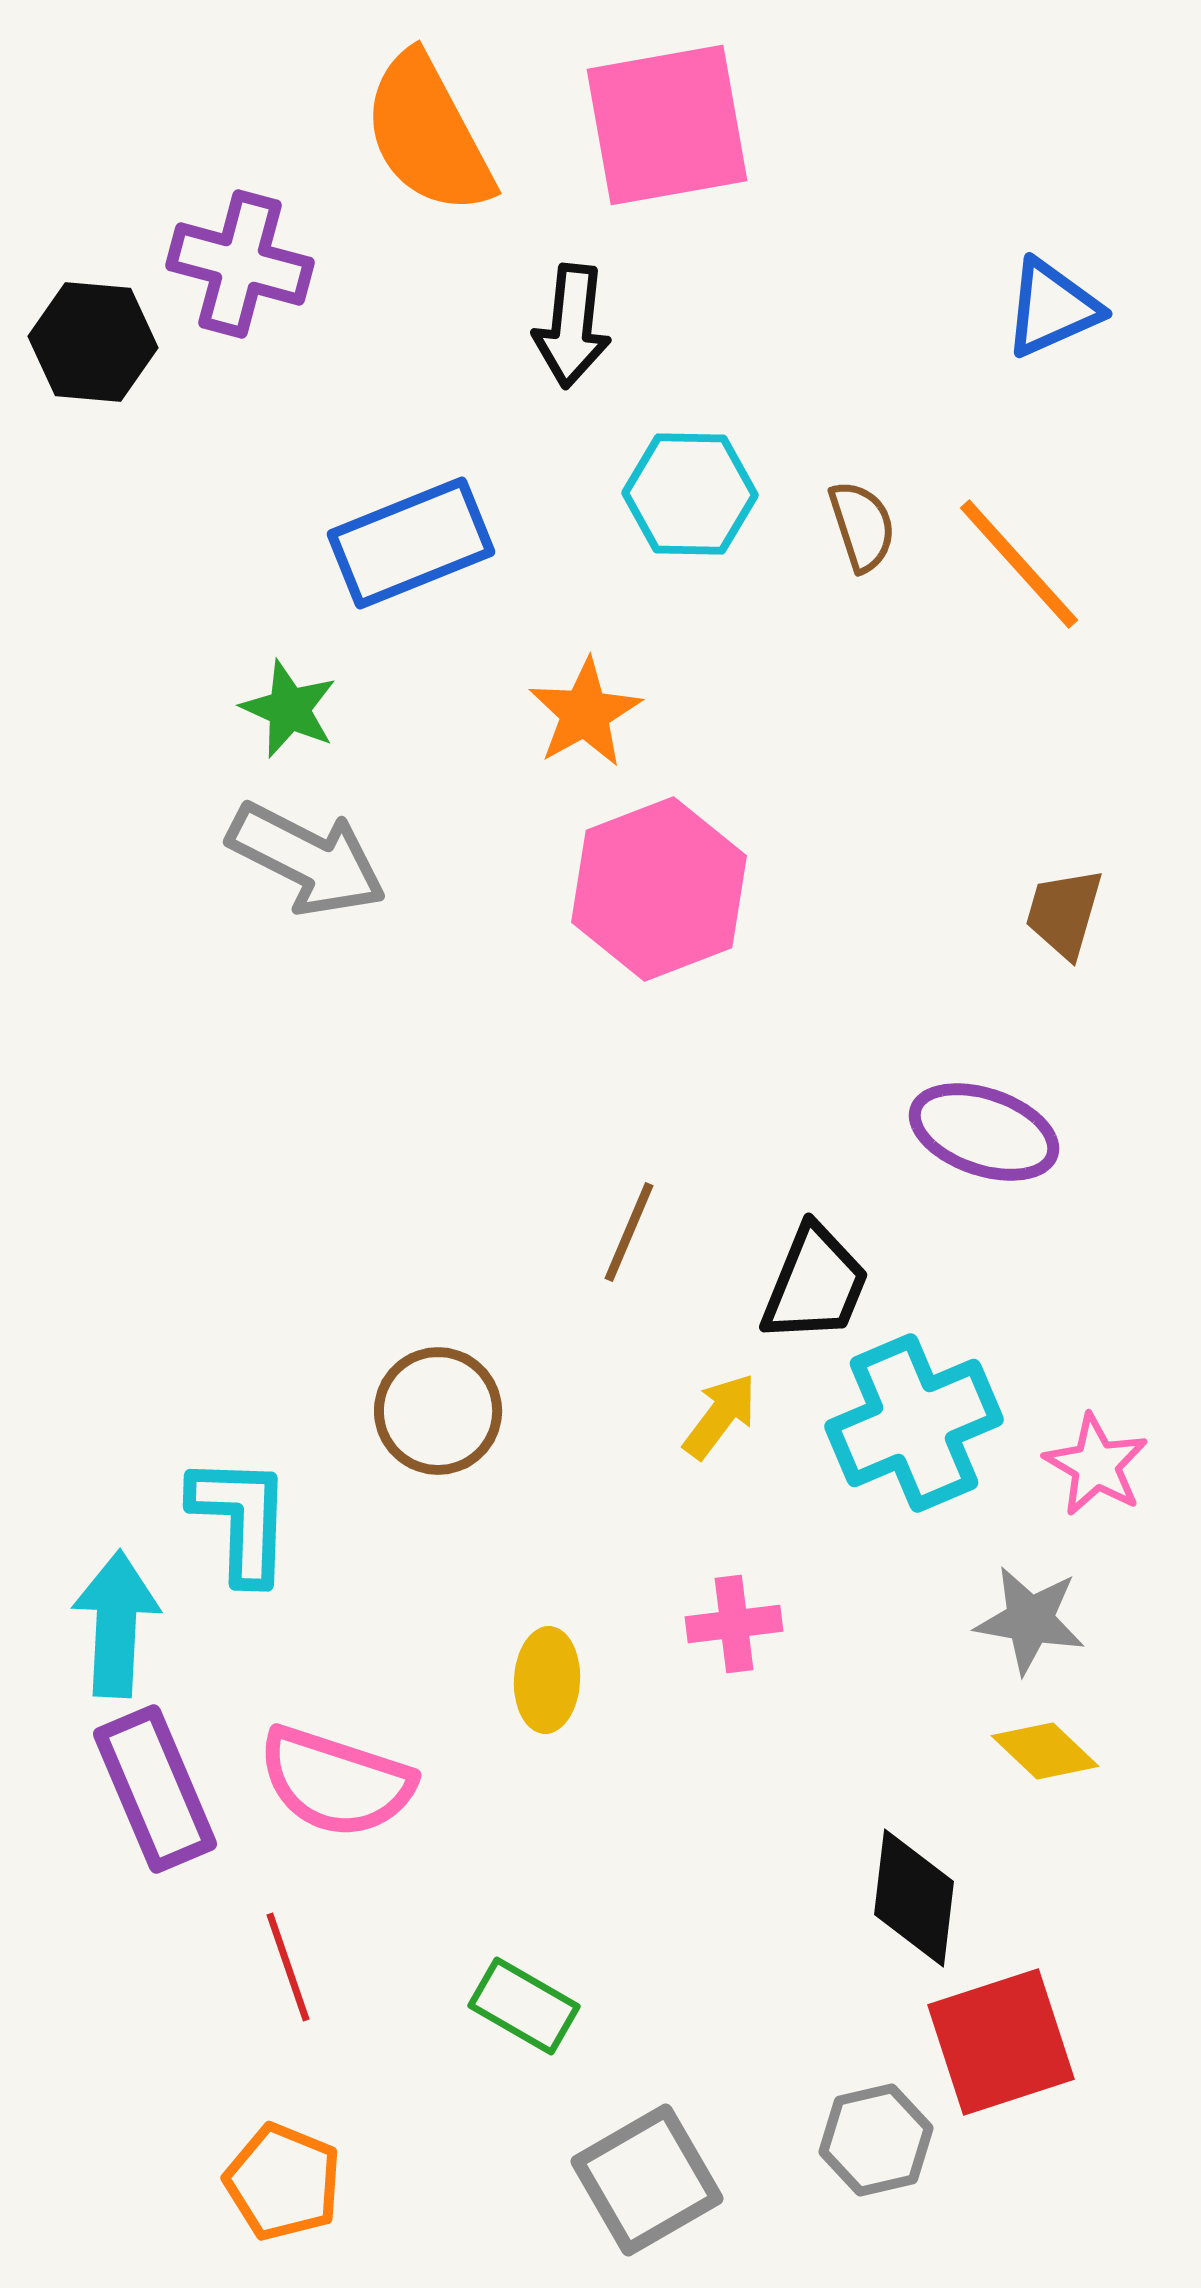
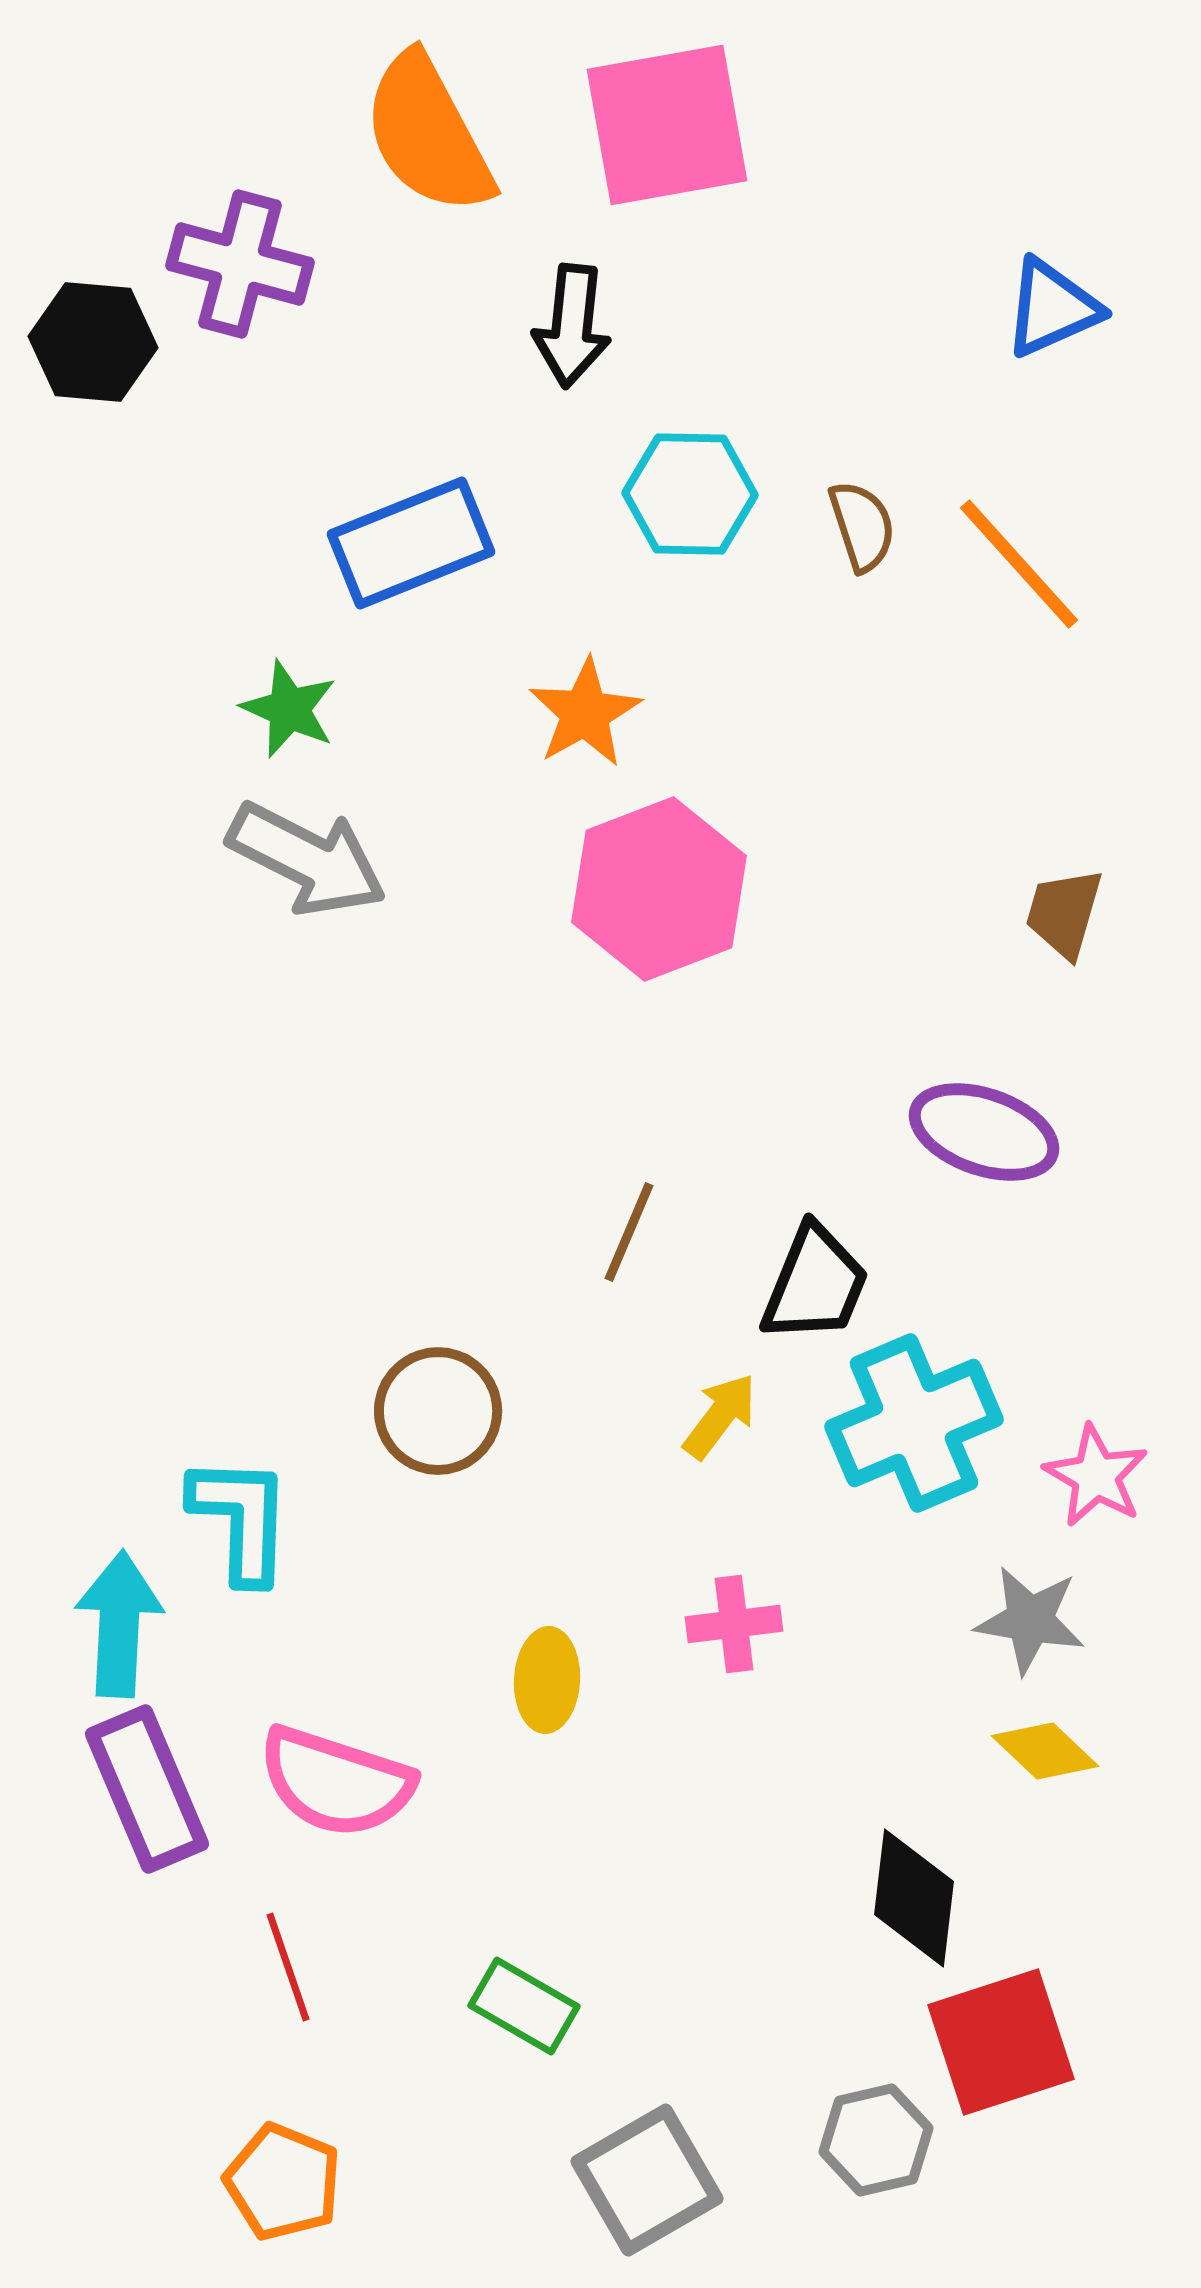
pink star: moved 11 px down
cyan arrow: moved 3 px right
purple rectangle: moved 8 px left
